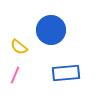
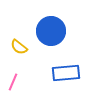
blue circle: moved 1 px down
pink line: moved 2 px left, 7 px down
